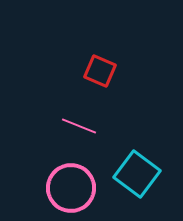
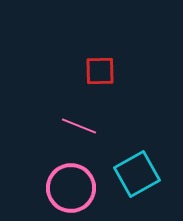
red square: rotated 24 degrees counterclockwise
cyan square: rotated 24 degrees clockwise
